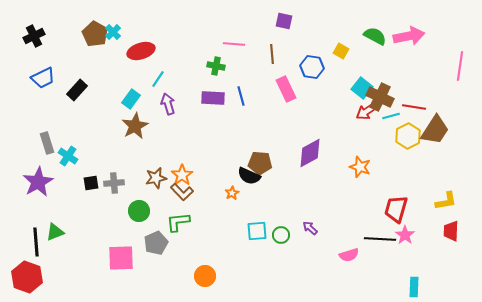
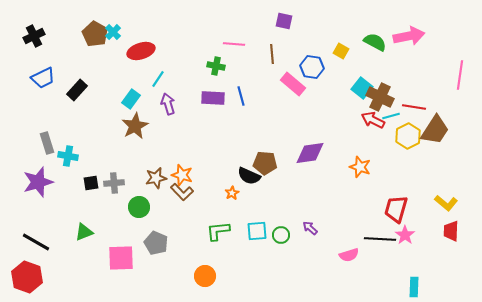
green semicircle at (375, 36): moved 6 px down
pink line at (460, 66): moved 9 px down
pink rectangle at (286, 89): moved 7 px right, 5 px up; rotated 25 degrees counterclockwise
red arrow at (367, 111): moved 6 px right, 9 px down; rotated 60 degrees clockwise
purple diamond at (310, 153): rotated 20 degrees clockwise
cyan cross at (68, 156): rotated 24 degrees counterclockwise
brown pentagon at (260, 163): moved 5 px right
orange star at (182, 175): rotated 20 degrees counterclockwise
purple star at (38, 182): rotated 12 degrees clockwise
yellow L-shape at (446, 201): moved 2 px down; rotated 50 degrees clockwise
green circle at (139, 211): moved 4 px up
green L-shape at (178, 222): moved 40 px right, 9 px down
green triangle at (55, 232): moved 29 px right
black line at (36, 242): rotated 56 degrees counterclockwise
gray pentagon at (156, 243): rotated 25 degrees counterclockwise
